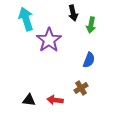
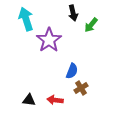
green arrow: rotated 28 degrees clockwise
blue semicircle: moved 17 px left, 11 px down
